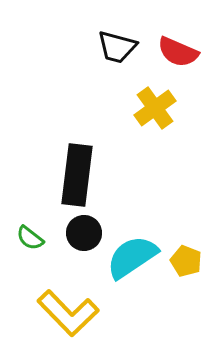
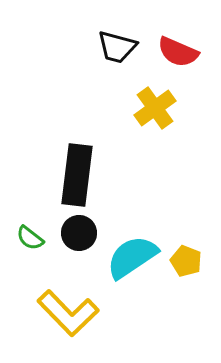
black circle: moved 5 px left
